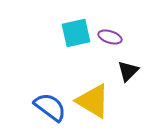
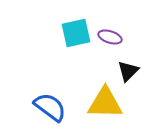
yellow triangle: moved 12 px right, 2 px down; rotated 30 degrees counterclockwise
